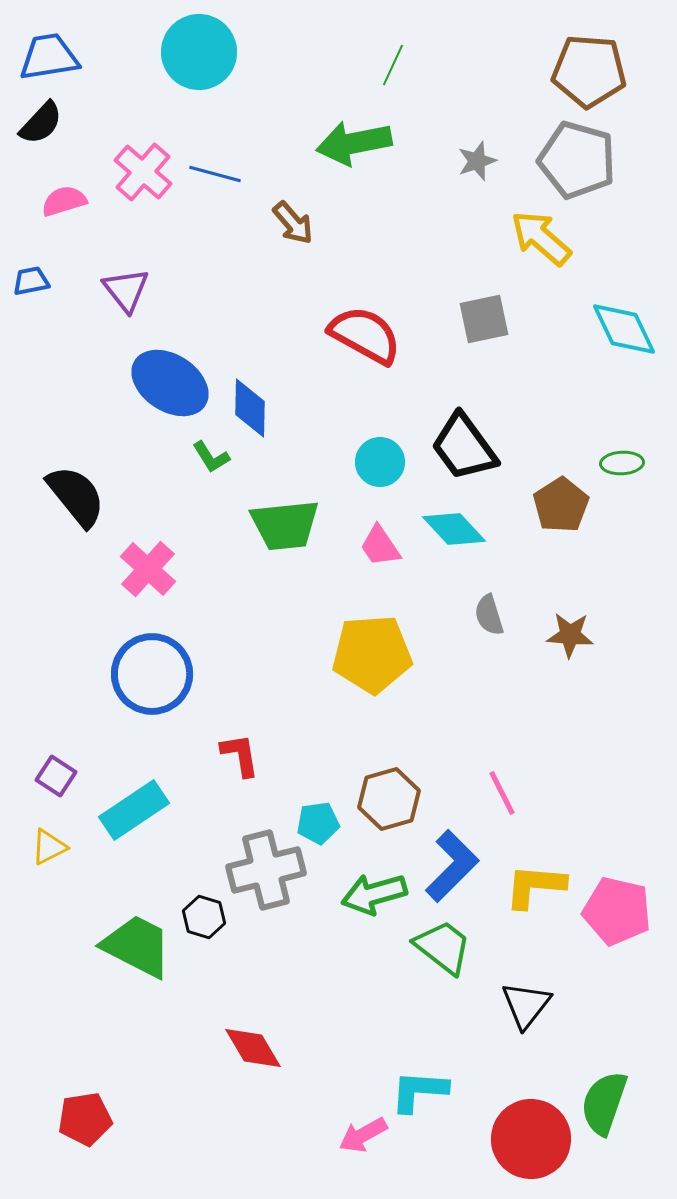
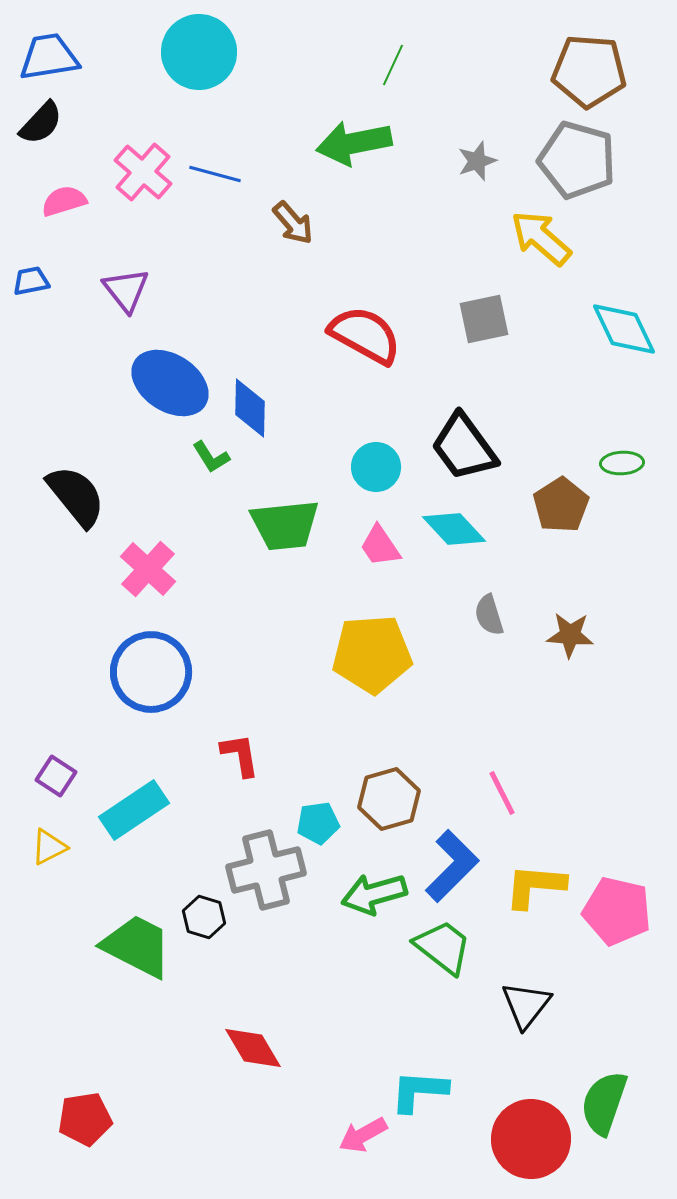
cyan circle at (380, 462): moved 4 px left, 5 px down
blue circle at (152, 674): moved 1 px left, 2 px up
